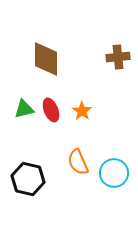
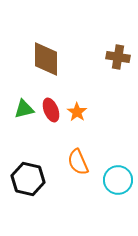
brown cross: rotated 15 degrees clockwise
orange star: moved 5 px left, 1 px down
cyan circle: moved 4 px right, 7 px down
